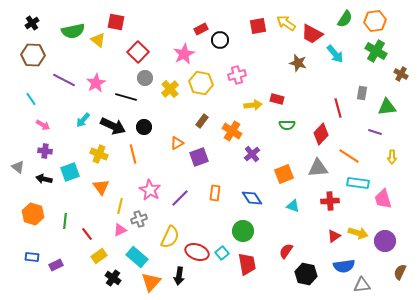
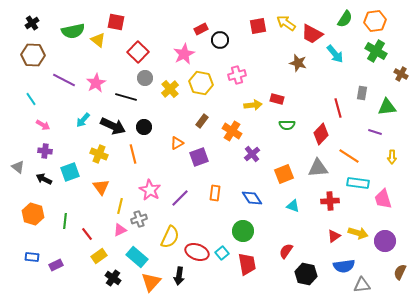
black arrow at (44, 179): rotated 14 degrees clockwise
